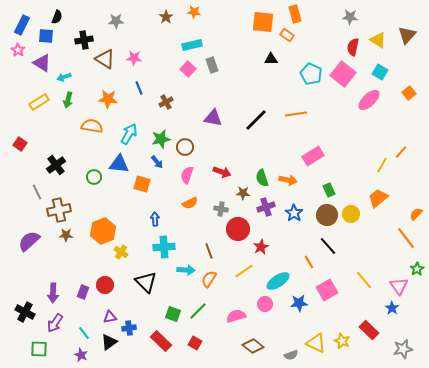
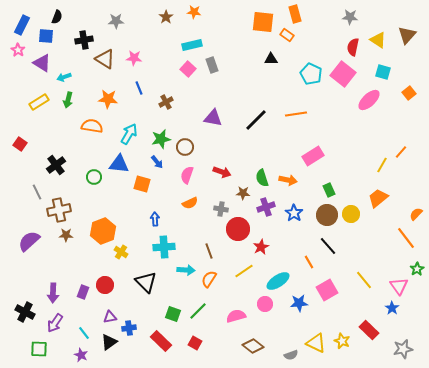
cyan square at (380, 72): moved 3 px right; rotated 14 degrees counterclockwise
